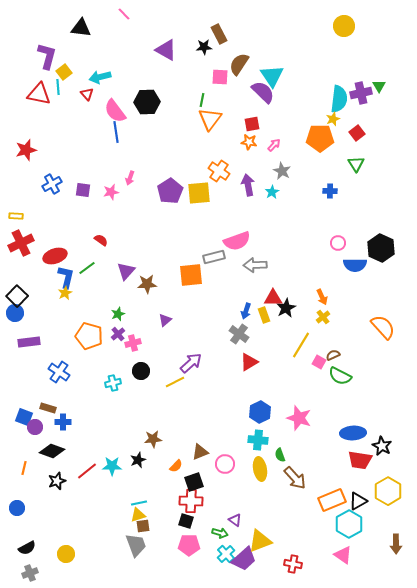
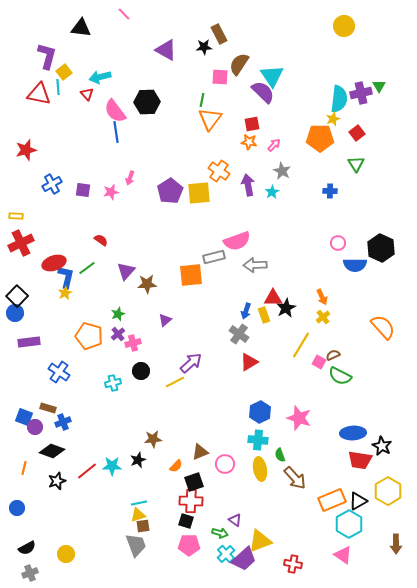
red ellipse at (55, 256): moved 1 px left, 7 px down
blue cross at (63, 422): rotated 21 degrees counterclockwise
